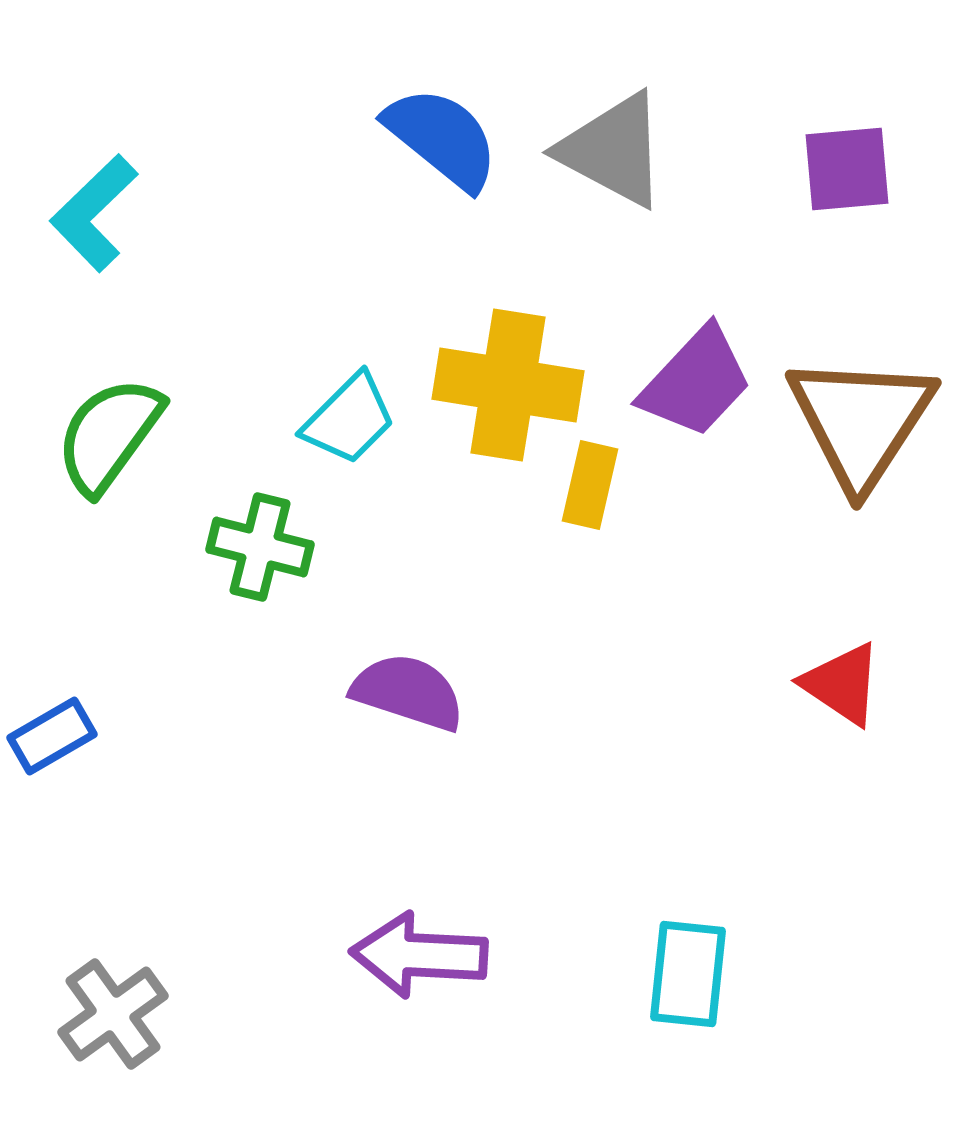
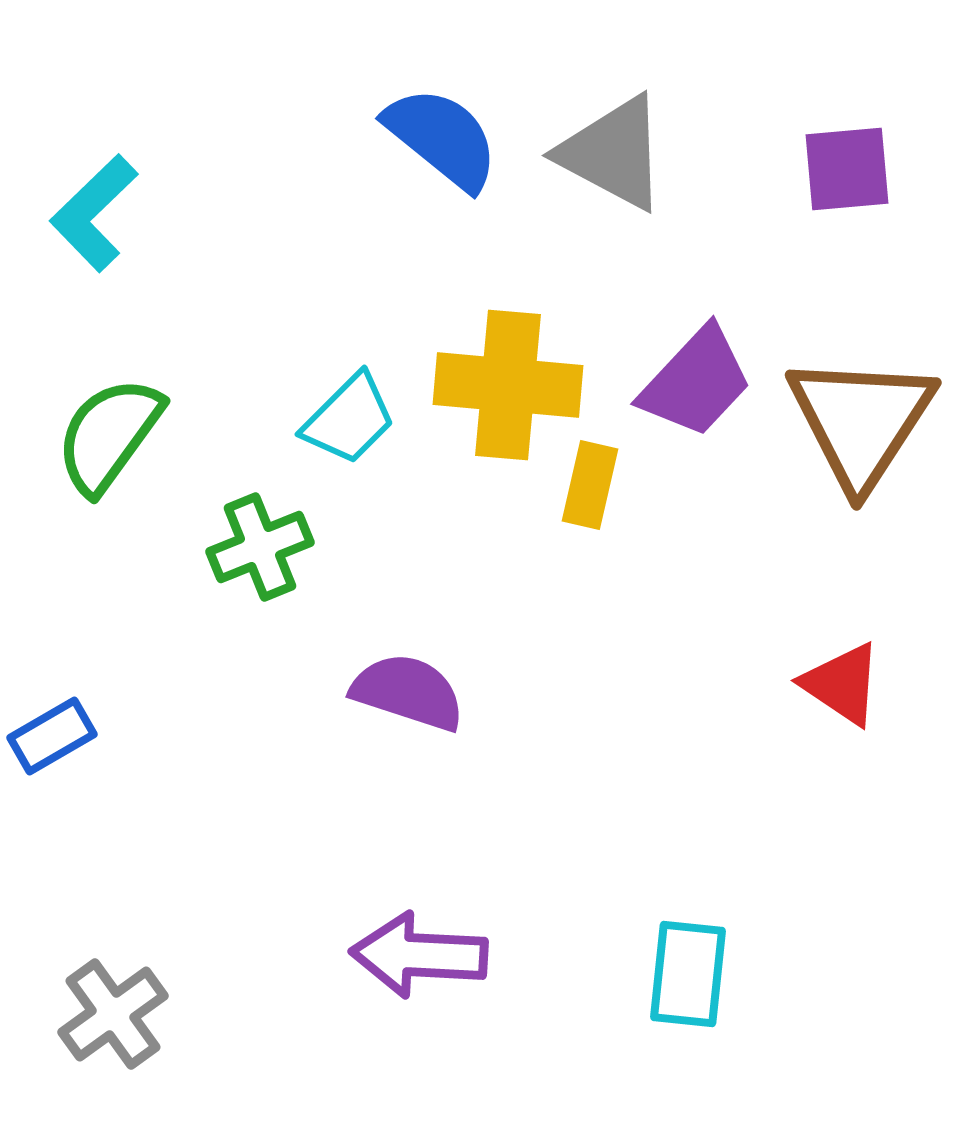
gray triangle: moved 3 px down
yellow cross: rotated 4 degrees counterclockwise
green cross: rotated 36 degrees counterclockwise
